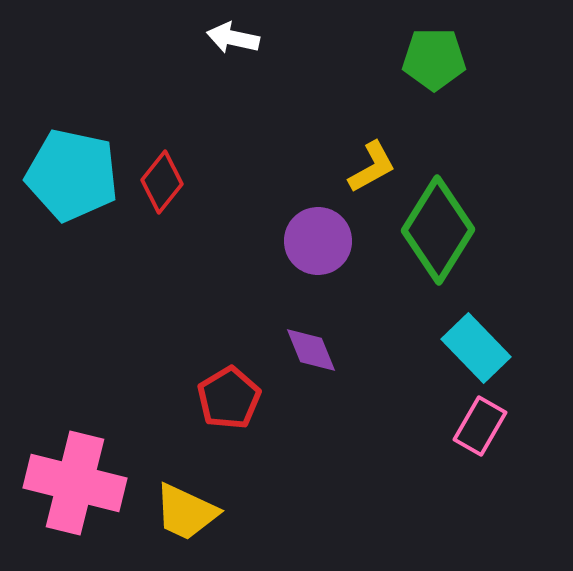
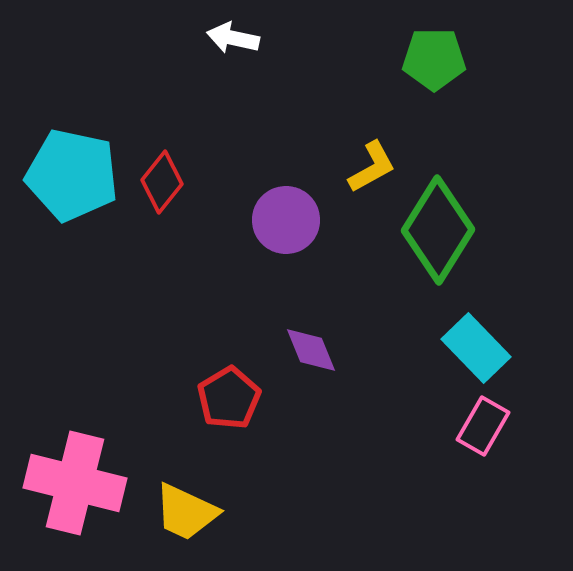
purple circle: moved 32 px left, 21 px up
pink rectangle: moved 3 px right
